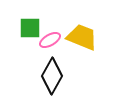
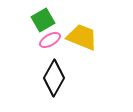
green square: moved 13 px right, 8 px up; rotated 30 degrees counterclockwise
black diamond: moved 2 px right, 2 px down
